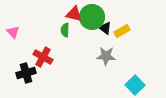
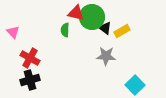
red triangle: moved 2 px right, 1 px up
red cross: moved 13 px left, 1 px down
black cross: moved 4 px right, 7 px down
